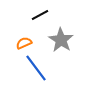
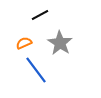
gray star: moved 1 px left, 3 px down
blue line: moved 2 px down
